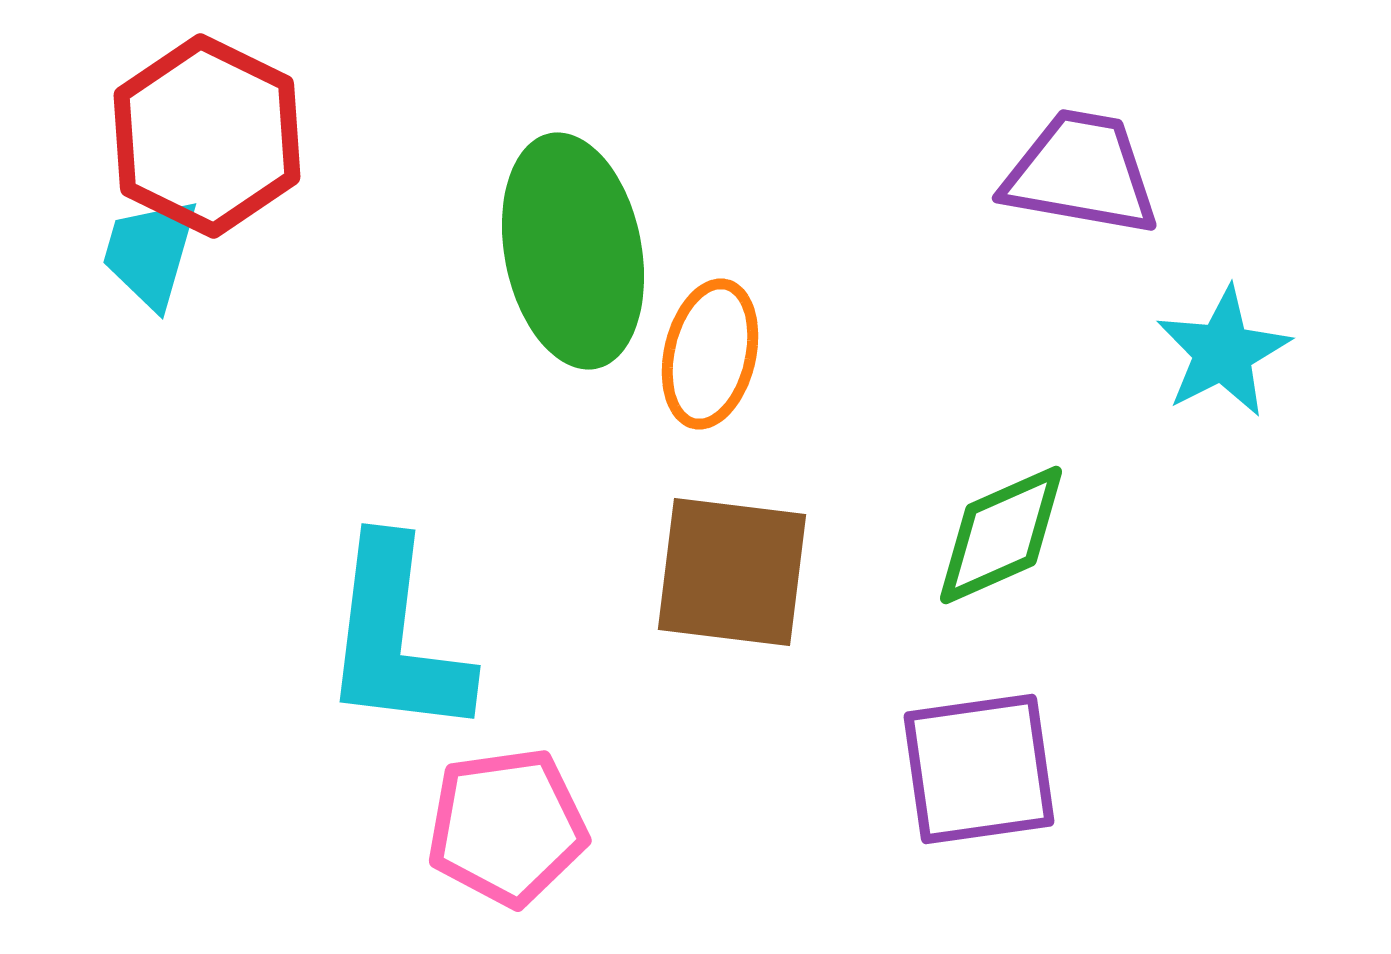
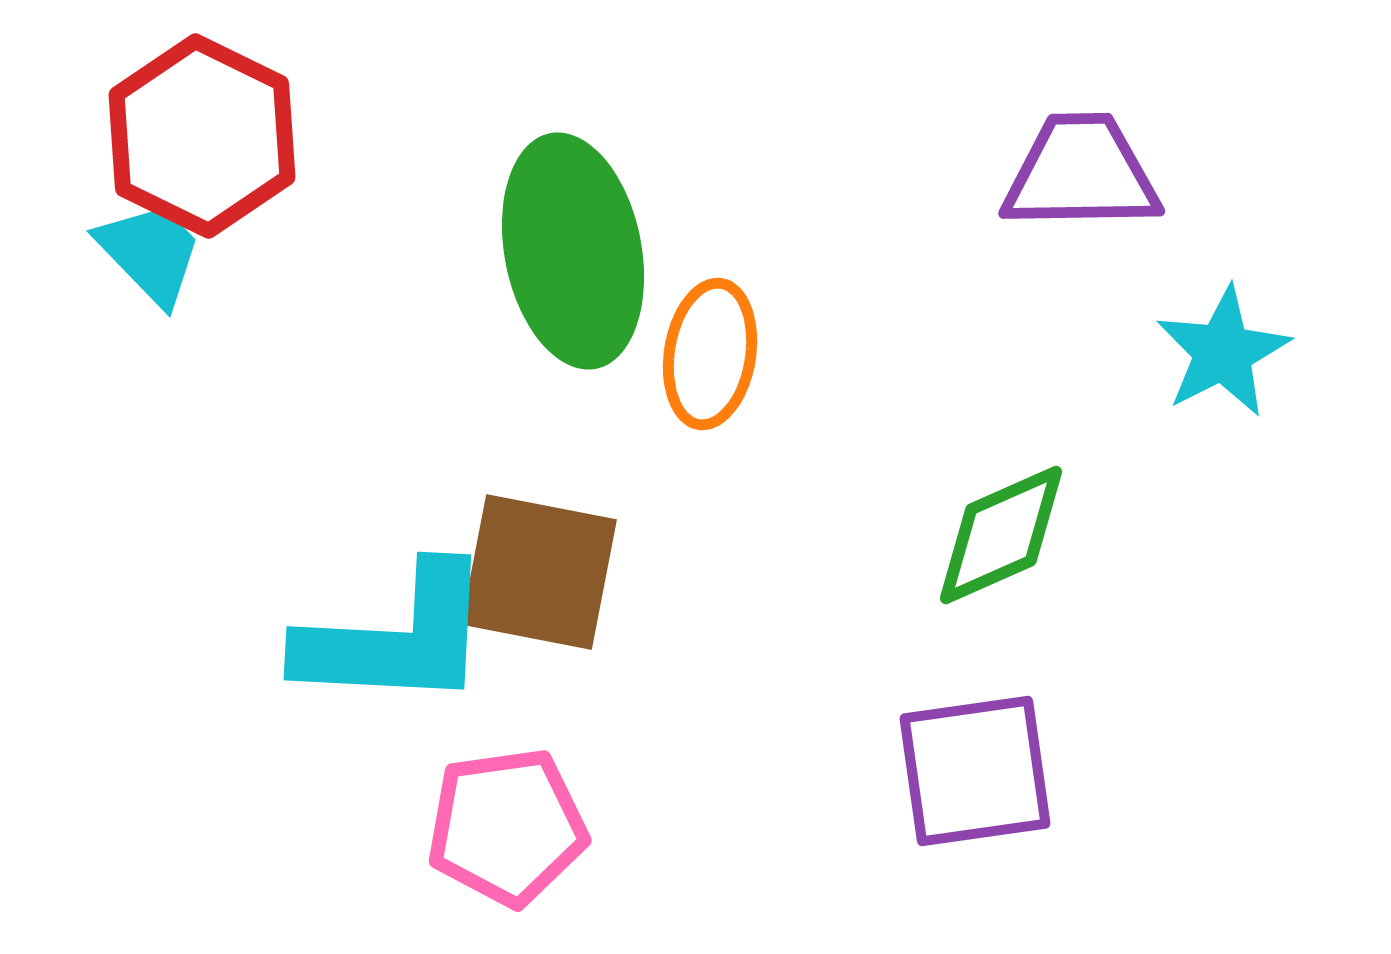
red hexagon: moved 5 px left
purple trapezoid: rotated 11 degrees counterclockwise
cyan trapezoid: rotated 120 degrees clockwise
orange ellipse: rotated 4 degrees counterclockwise
brown square: moved 193 px left; rotated 4 degrees clockwise
cyan L-shape: rotated 94 degrees counterclockwise
purple square: moved 4 px left, 2 px down
